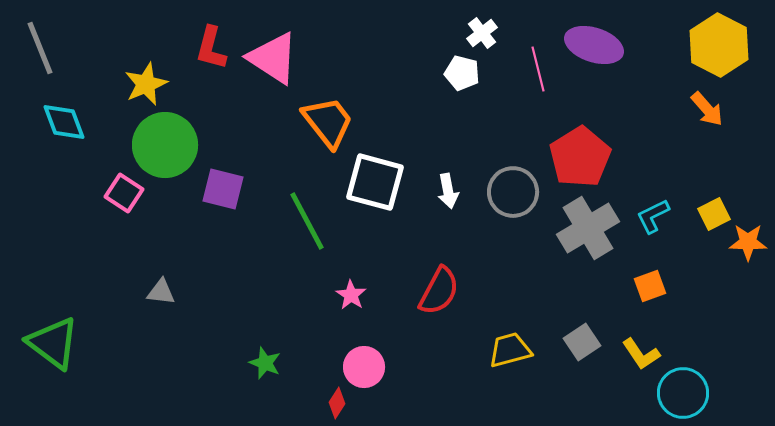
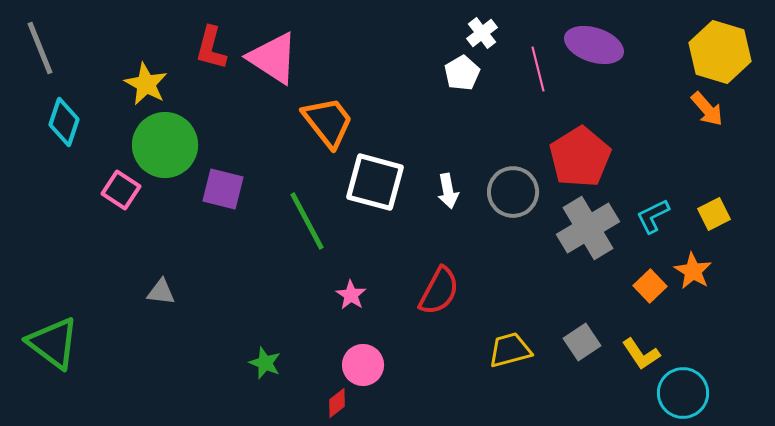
yellow hexagon: moved 1 px right, 7 px down; rotated 10 degrees counterclockwise
white pentagon: rotated 28 degrees clockwise
yellow star: rotated 21 degrees counterclockwise
cyan diamond: rotated 39 degrees clockwise
pink square: moved 3 px left, 3 px up
orange star: moved 55 px left, 29 px down; rotated 30 degrees clockwise
orange square: rotated 24 degrees counterclockwise
pink circle: moved 1 px left, 2 px up
red diamond: rotated 20 degrees clockwise
